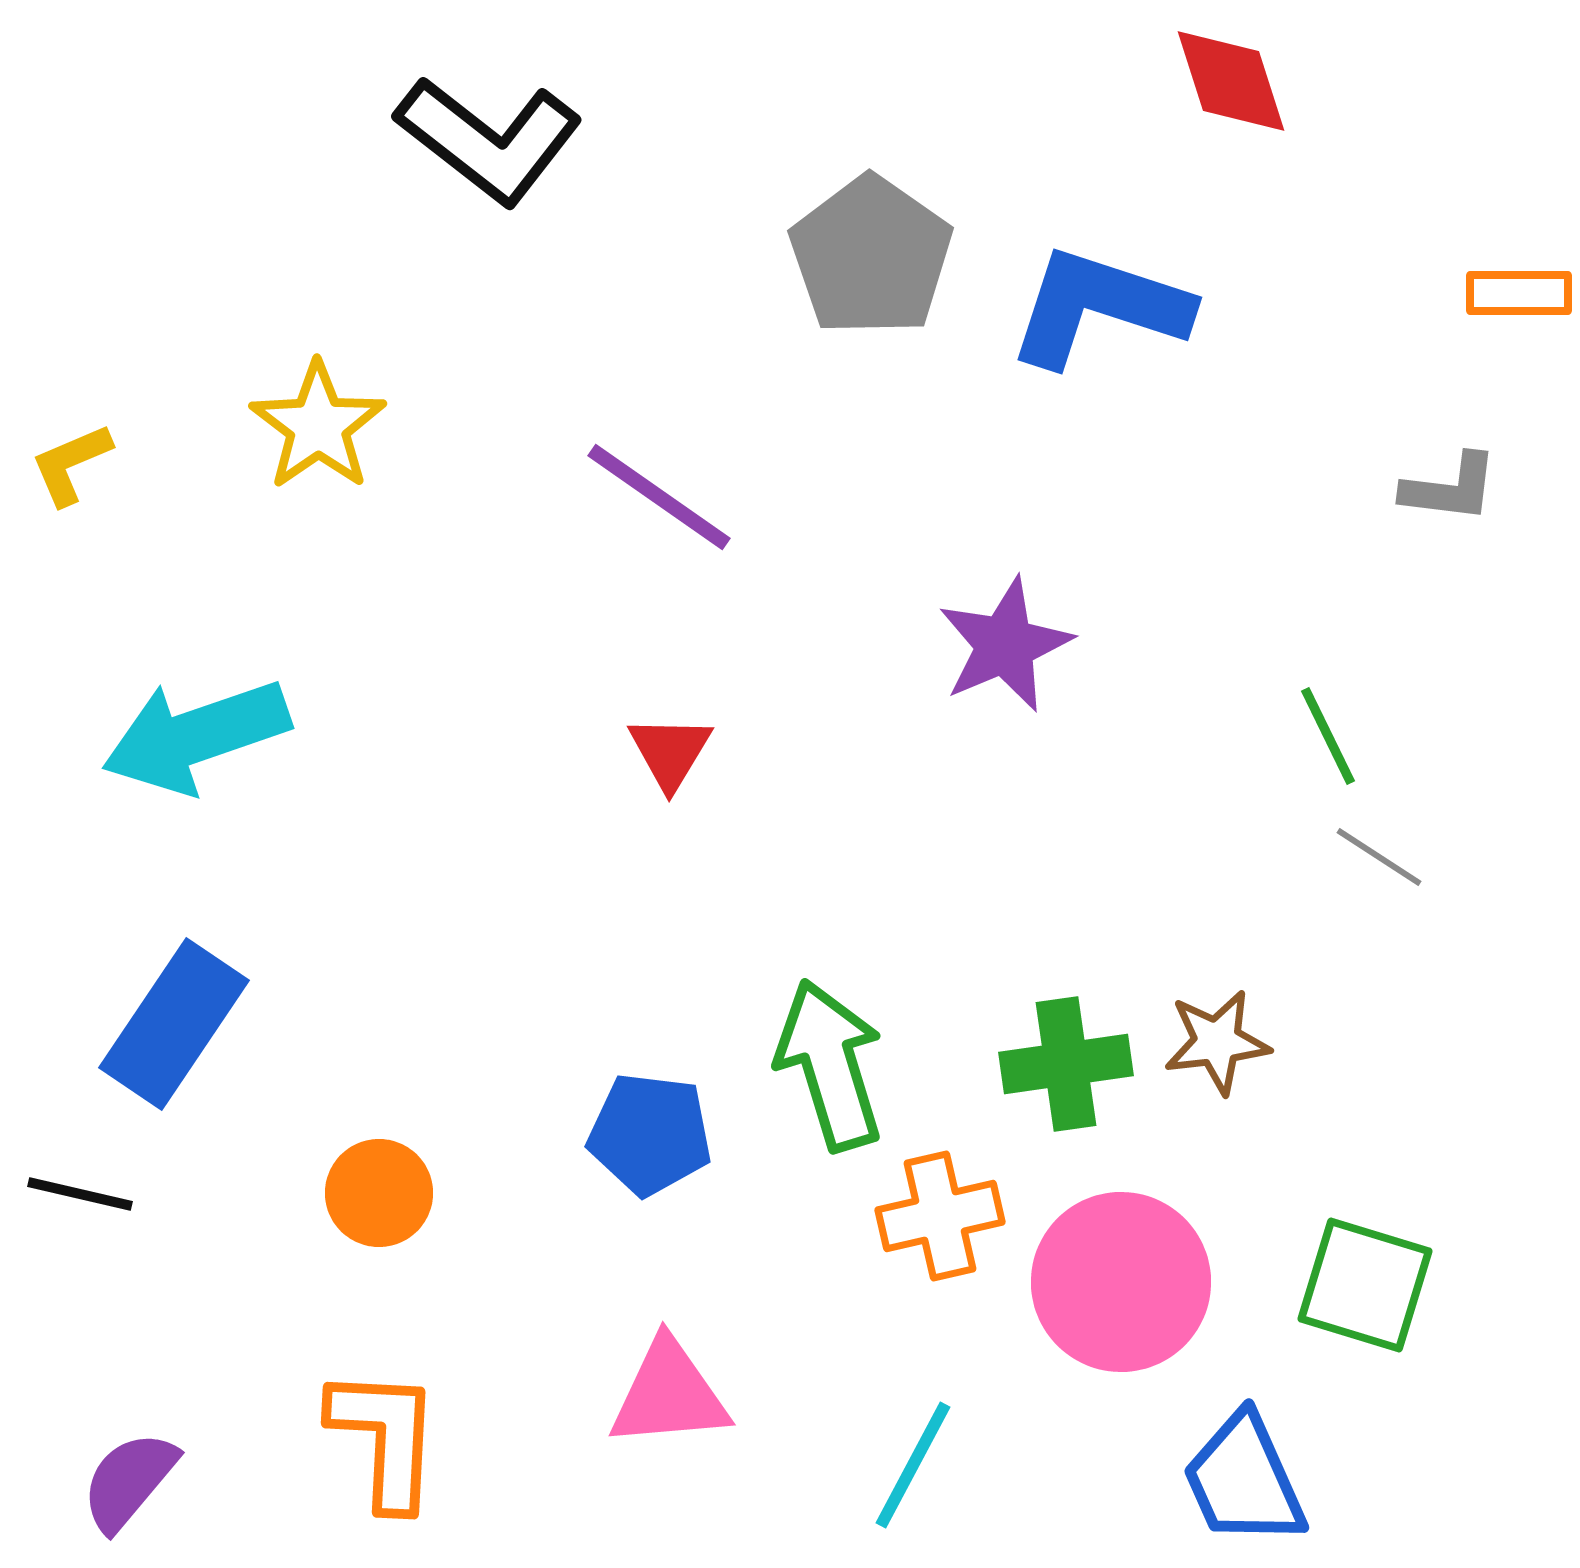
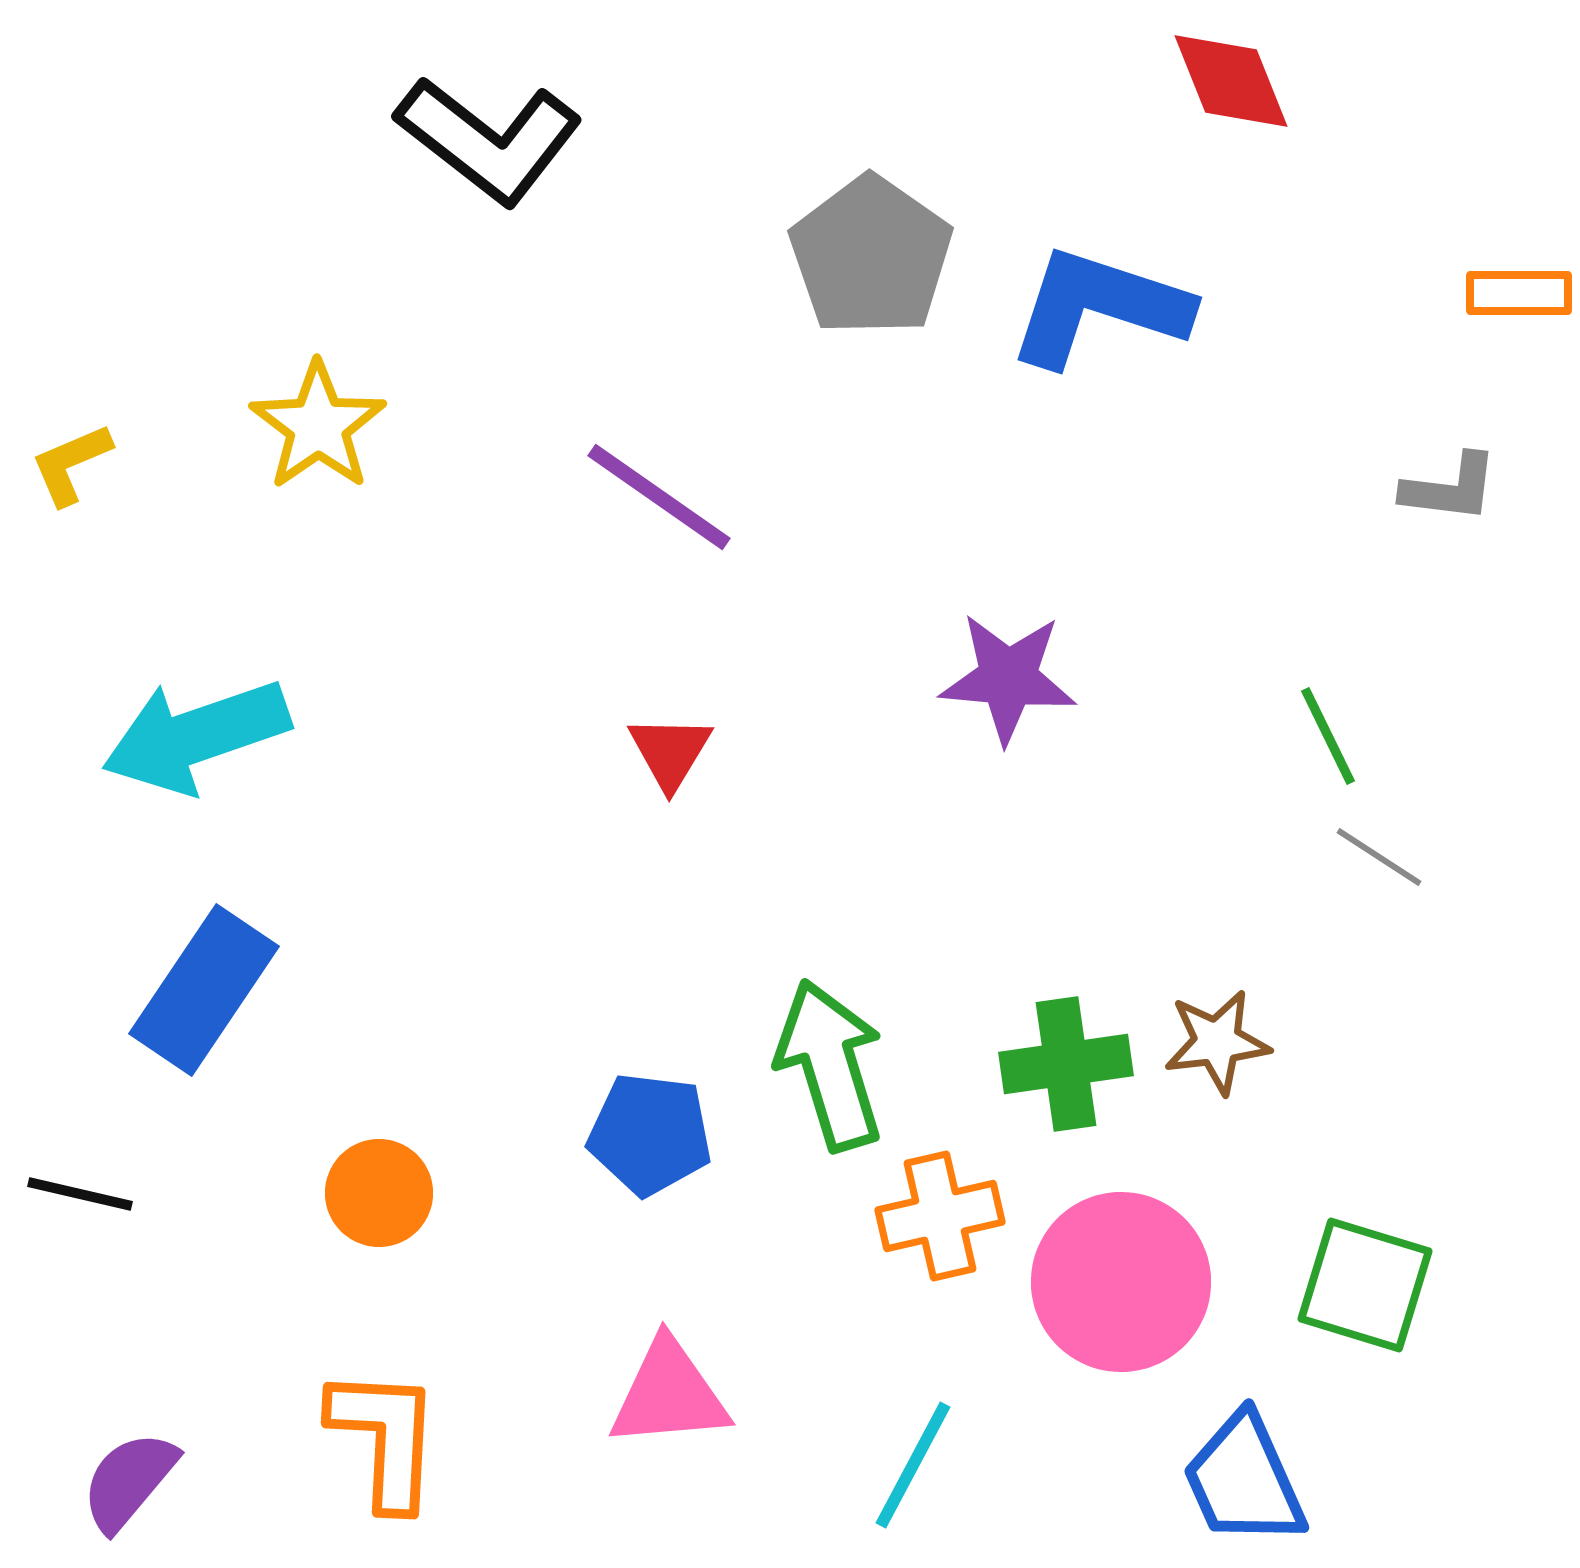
red diamond: rotated 4 degrees counterclockwise
purple star: moved 3 px right, 33 px down; rotated 28 degrees clockwise
blue rectangle: moved 30 px right, 34 px up
